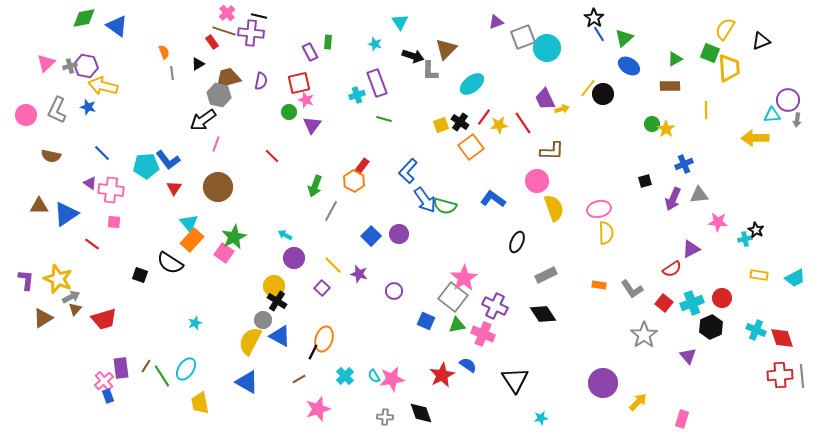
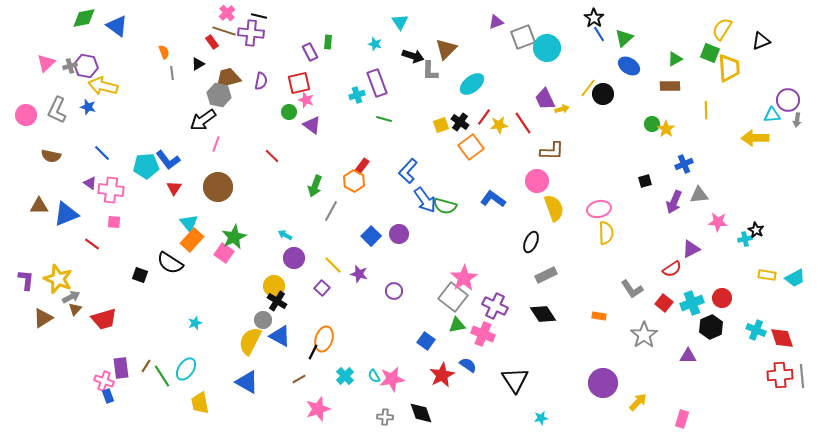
yellow semicircle at (725, 29): moved 3 px left
purple triangle at (312, 125): rotated 30 degrees counterclockwise
purple arrow at (673, 199): moved 1 px right, 3 px down
blue triangle at (66, 214): rotated 12 degrees clockwise
black ellipse at (517, 242): moved 14 px right
yellow rectangle at (759, 275): moved 8 px right
orange rectangle at (599, 285): moved 31 px down
blue square at (426, 321): moved 20 px down; rotated 12 degrees clockwise
purple triangle at (688, 356): rotated 48 degrees counterclockwise
pink cross at (104, 381): rotated 30 degrees counterclockwise
